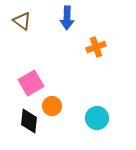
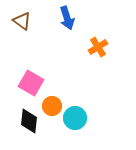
blue arrow: rotated 20 degrees counterclockwise
orange cross: moved 2 px right; rotated 12 degrees counterclockwise
pink square: rotated 30 degrees counterclockwise
cyan circle: moved 22 px left
